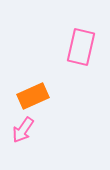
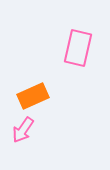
pink rectangle: moved 3 px left, 1 px down
